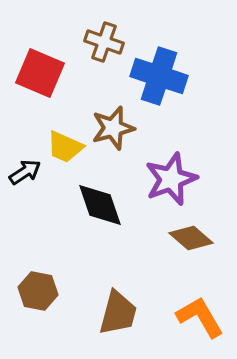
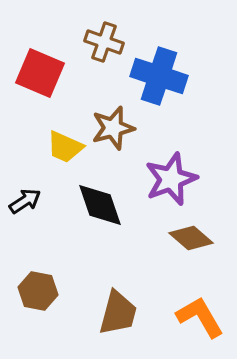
black arrow: moved 29 px down
